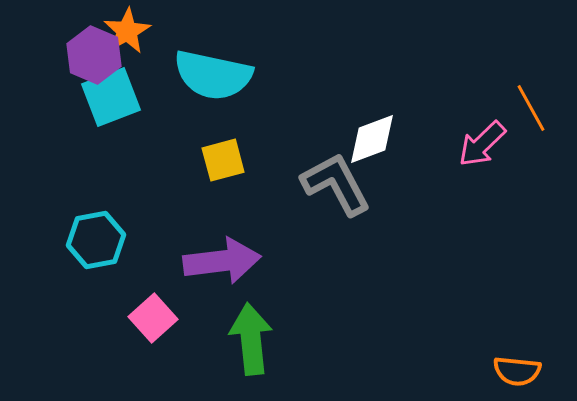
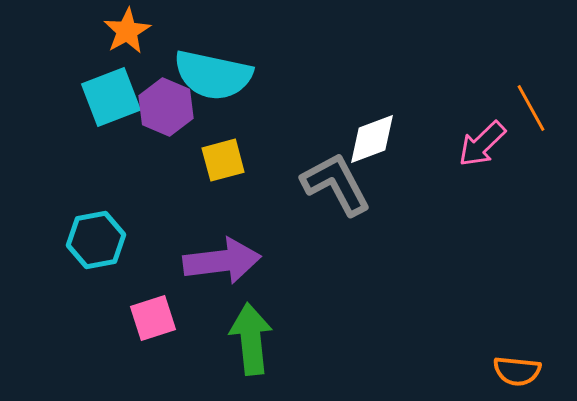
purple hexagon: moved 72 px right, 52 px down
pink square: rotated 24 degrees clockwise
